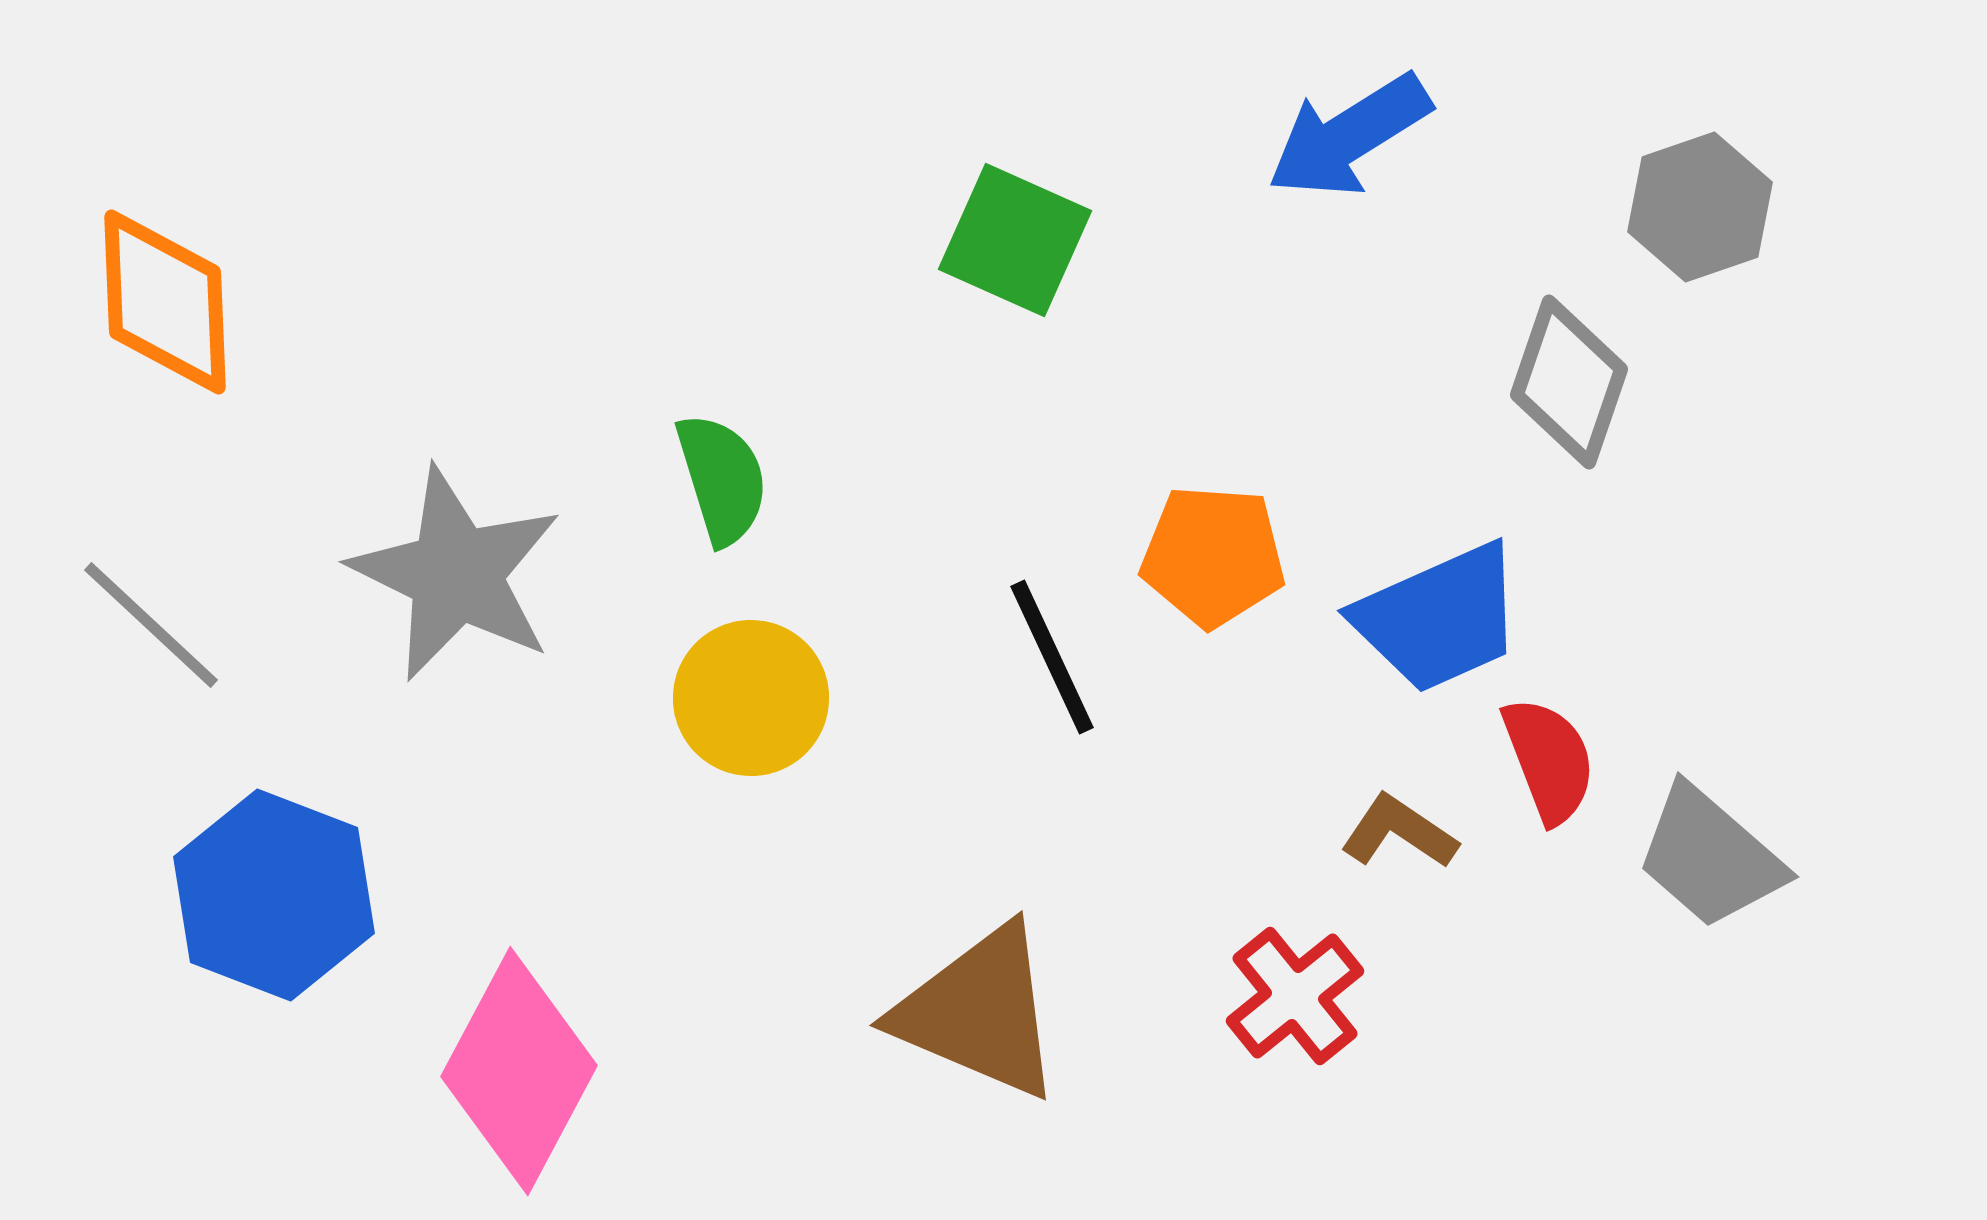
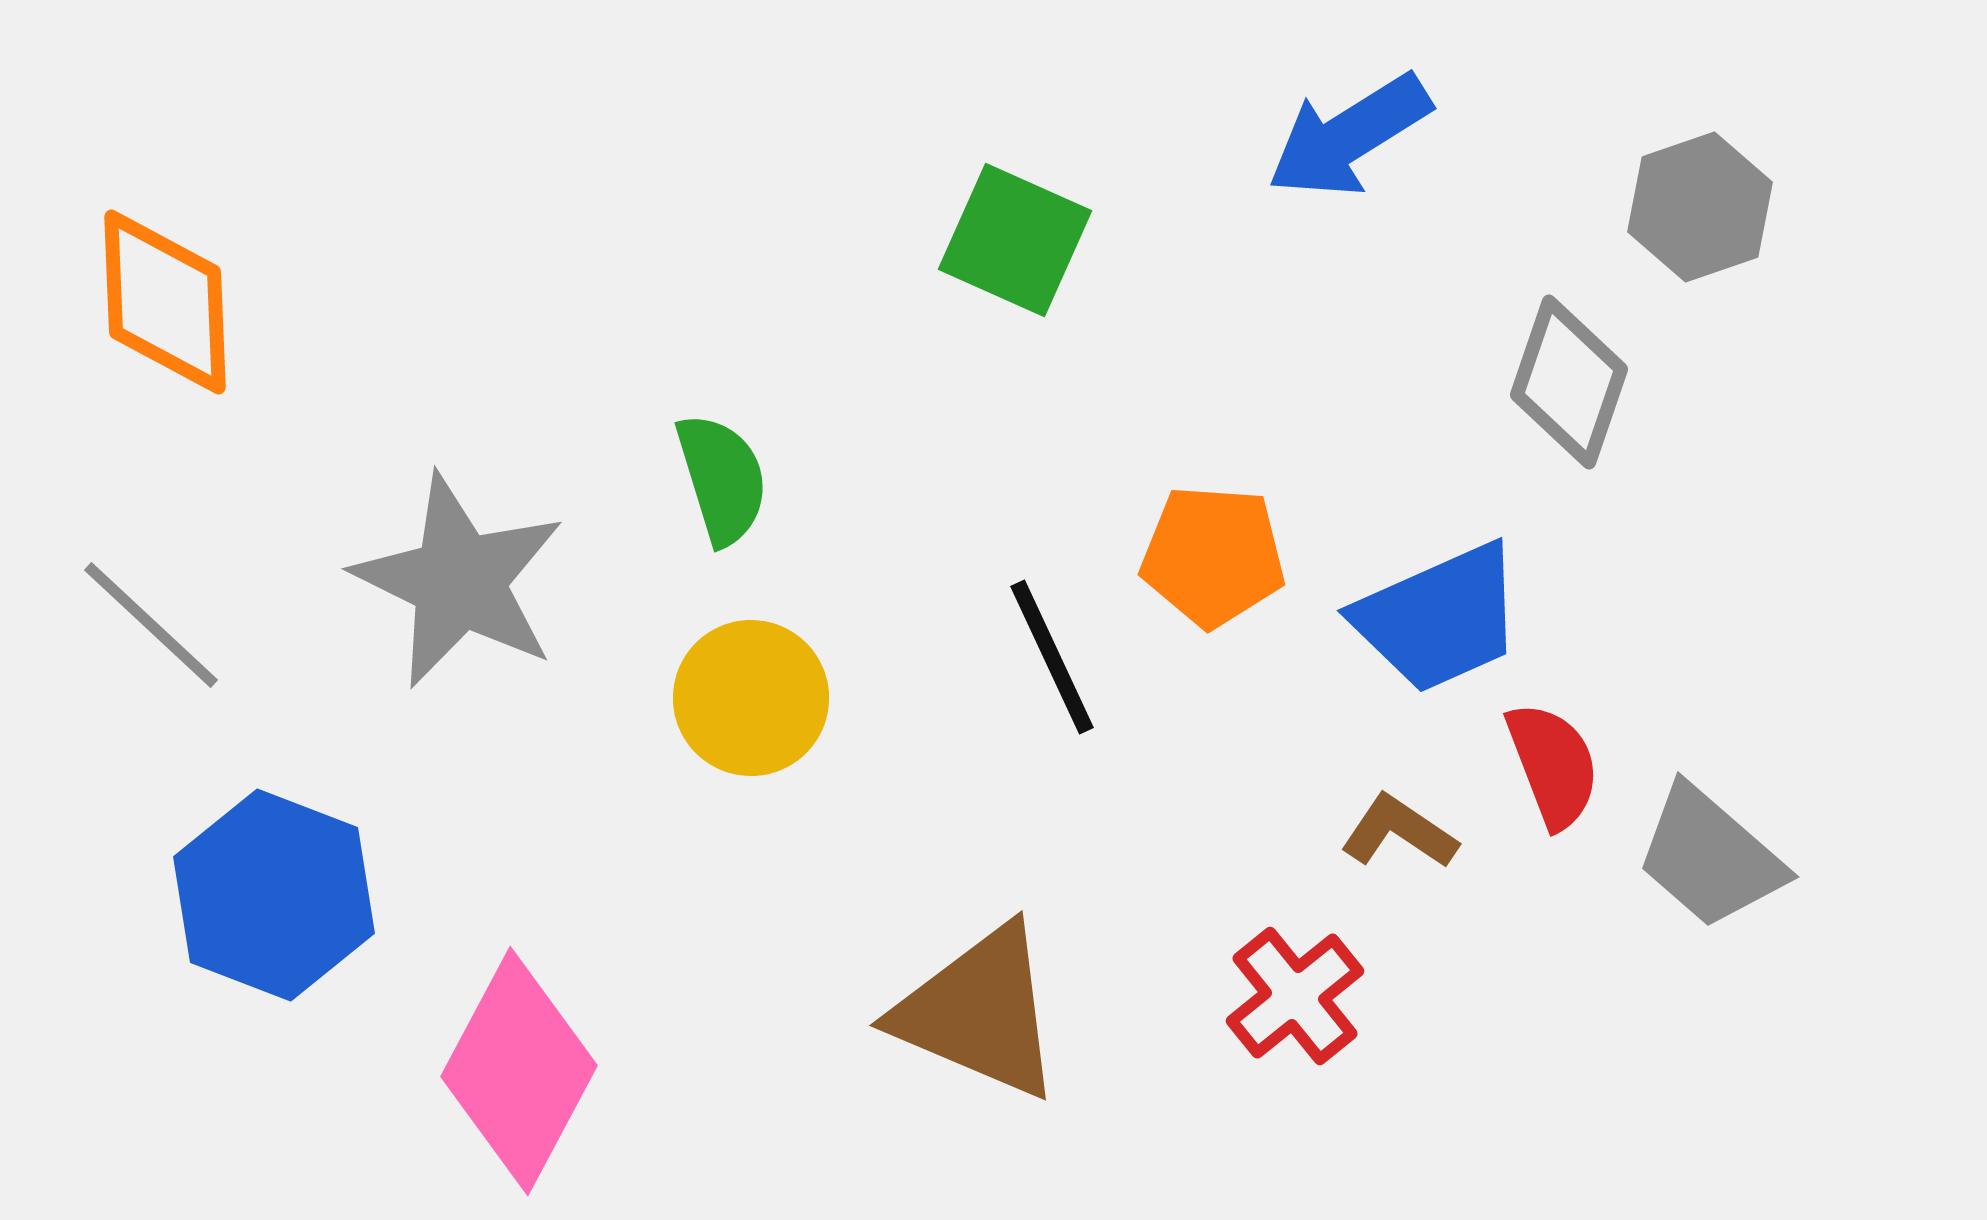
gray star: moved 3 px right, 7 px down
red semicircle: moved 4 px right, 5 px down
